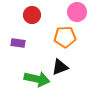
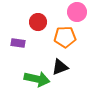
red circle: moved 6 px right, 7 px down
